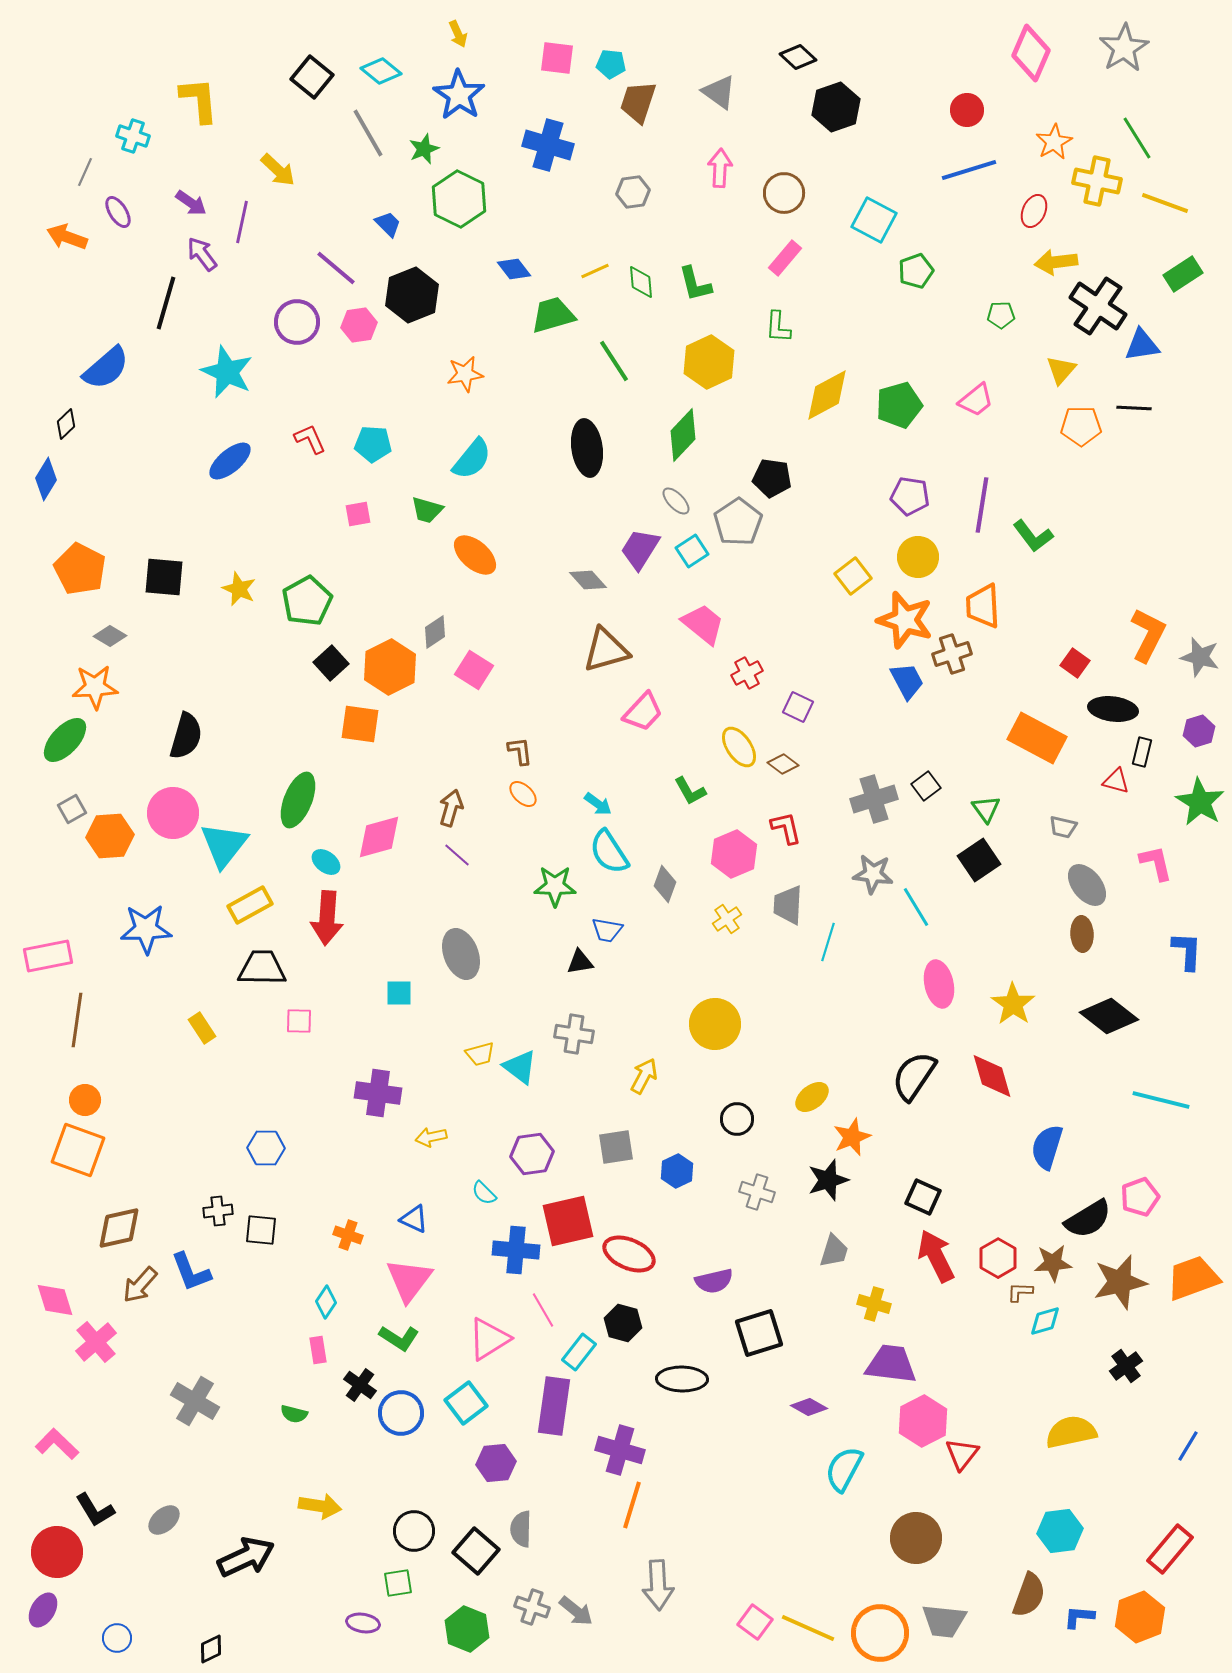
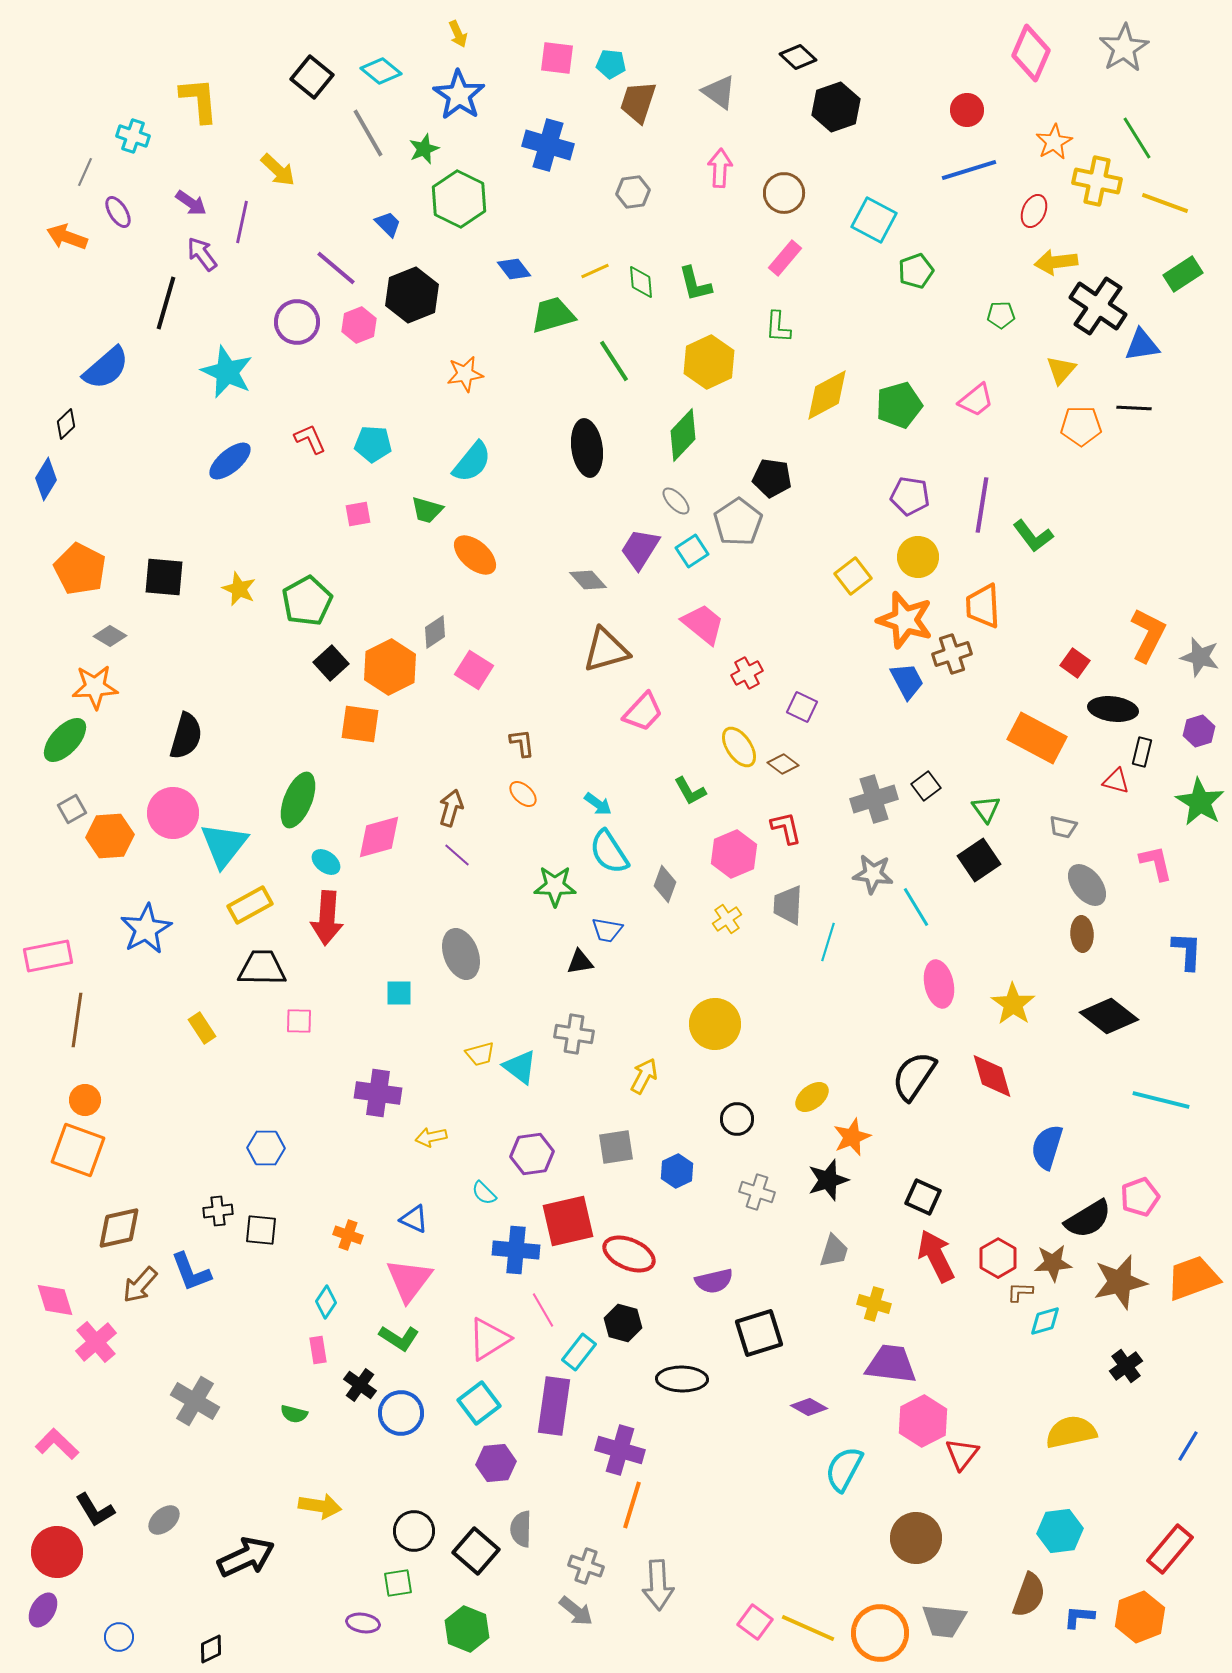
pink hexagon at (359, 325): rotated 12 degrees counterclockwise
cyan semicircle at (472, 459): moved 3 px down
purple square at (798, 707): moved 4 px right
brown L-shape at (520, 751): moved 2 px right, 8 px up
blue star at (146, 929): rotated 27 degrees counterclockwise
cyan square at (466, 1403): moved 13 px right
gray cross at (532, 1607): moved 54 px right, 41 px up
blue circle at (117, 1638): moved 2 px right, 1 px up
